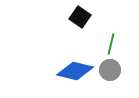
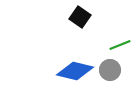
green line: moved 9 px right, 1 px down; rotated 55 degrees clockwise
